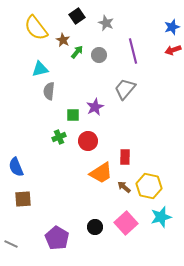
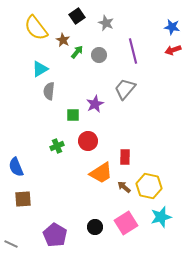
blue star: rotated 28 degrees clockwise
cyan triangle: rotated 18 degrees counterclockwise
purple star: moved 3 px up
green cross: moved 2 px left, 9 px down
pink square: rotated 10 degrees clockwise
purple pentagon: moved 2 px left, 3 px up
